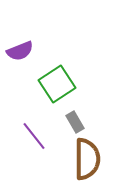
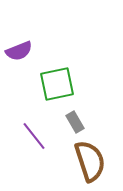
purple semicircle: moved 1 px left
green square: rotated 21 degrees clockwise
brown semicircle: moved 3 px right, 2 px down; rotated 18 degrees counterclockwise
